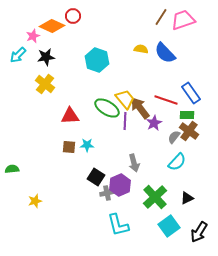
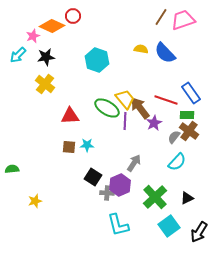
gray arrow: rotated 132 degrees counterclockwise
black square: moved 3 px left
gray cross: rotated 16 degrees clockwise
